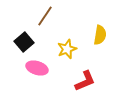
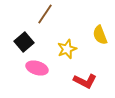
brown line: moved 2 px up
yellow semicircle: rotated 150 degrees clockwise
red L-shape: rotated 50 degrees clockwise
